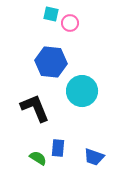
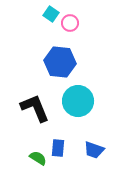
cyan square: rotated 21 degrees clockwise
blue hexagon: moved 9 px right
cyan circle: moved 4 px left, 10 px down
blue trapezoid: moved 7 px up
